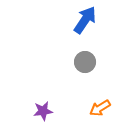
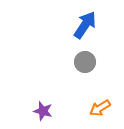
blue arrow: moved 5 px down
purple star: rotated 24 degrees clockwise
